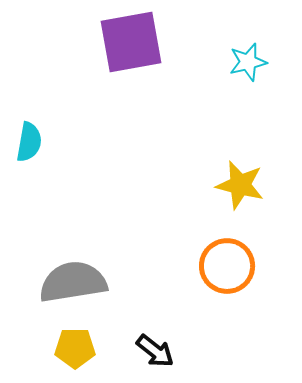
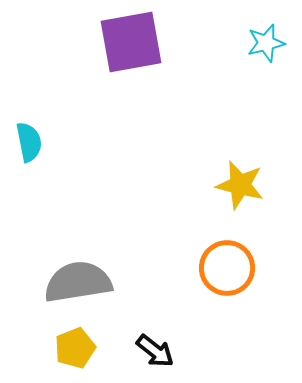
cyan star: moved 18 px right, 19 px up
cyan semicircle: rotated 21 degrees counterclockwise
orange circle: moved 2 px down
gray semicircle: moved 5 px right
yellow pentagon: rotated 21 degrees counterclockwise
